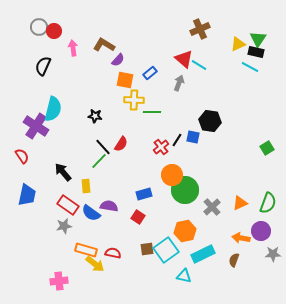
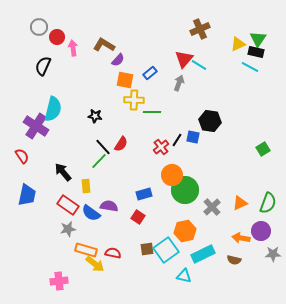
red circle at (54, 31): moved 3 px right, 6 px down
red triangle at (184, 59): rotated 30 degrees clockwise
green square at (267, 148): moved 4 px left, 1 px down
gray star at (64, 226): moved 4 px right, 3 px down
brown semicircle at (234, 260): rotated 96 degrees counterclockwise
